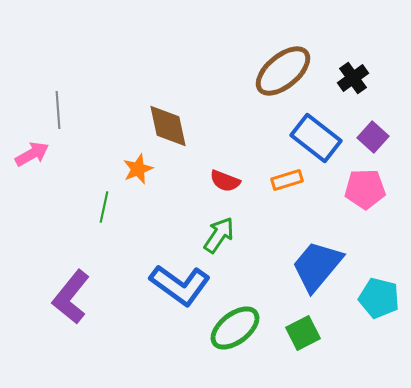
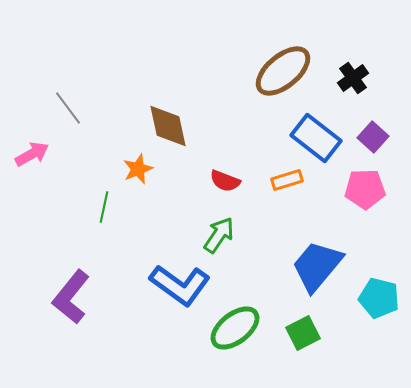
gray line: moved 10 px right, 2 px up; rotated 33 degrees counterclockwise
